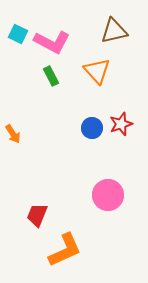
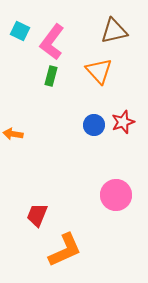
cyan square: moved 2 px right, 3 px up
pink L-shape: rotated 99 degrees clockwise
orange triangle: moved 2 px right
green rectangle: rotated 42 degrees clockwise
red star: moved 2 px right, 2 px up
blue circle: moved 2 px right, 3 px up
orange arrow: rotated 132 degrees clockwise
pink circle: moved 8 px right
